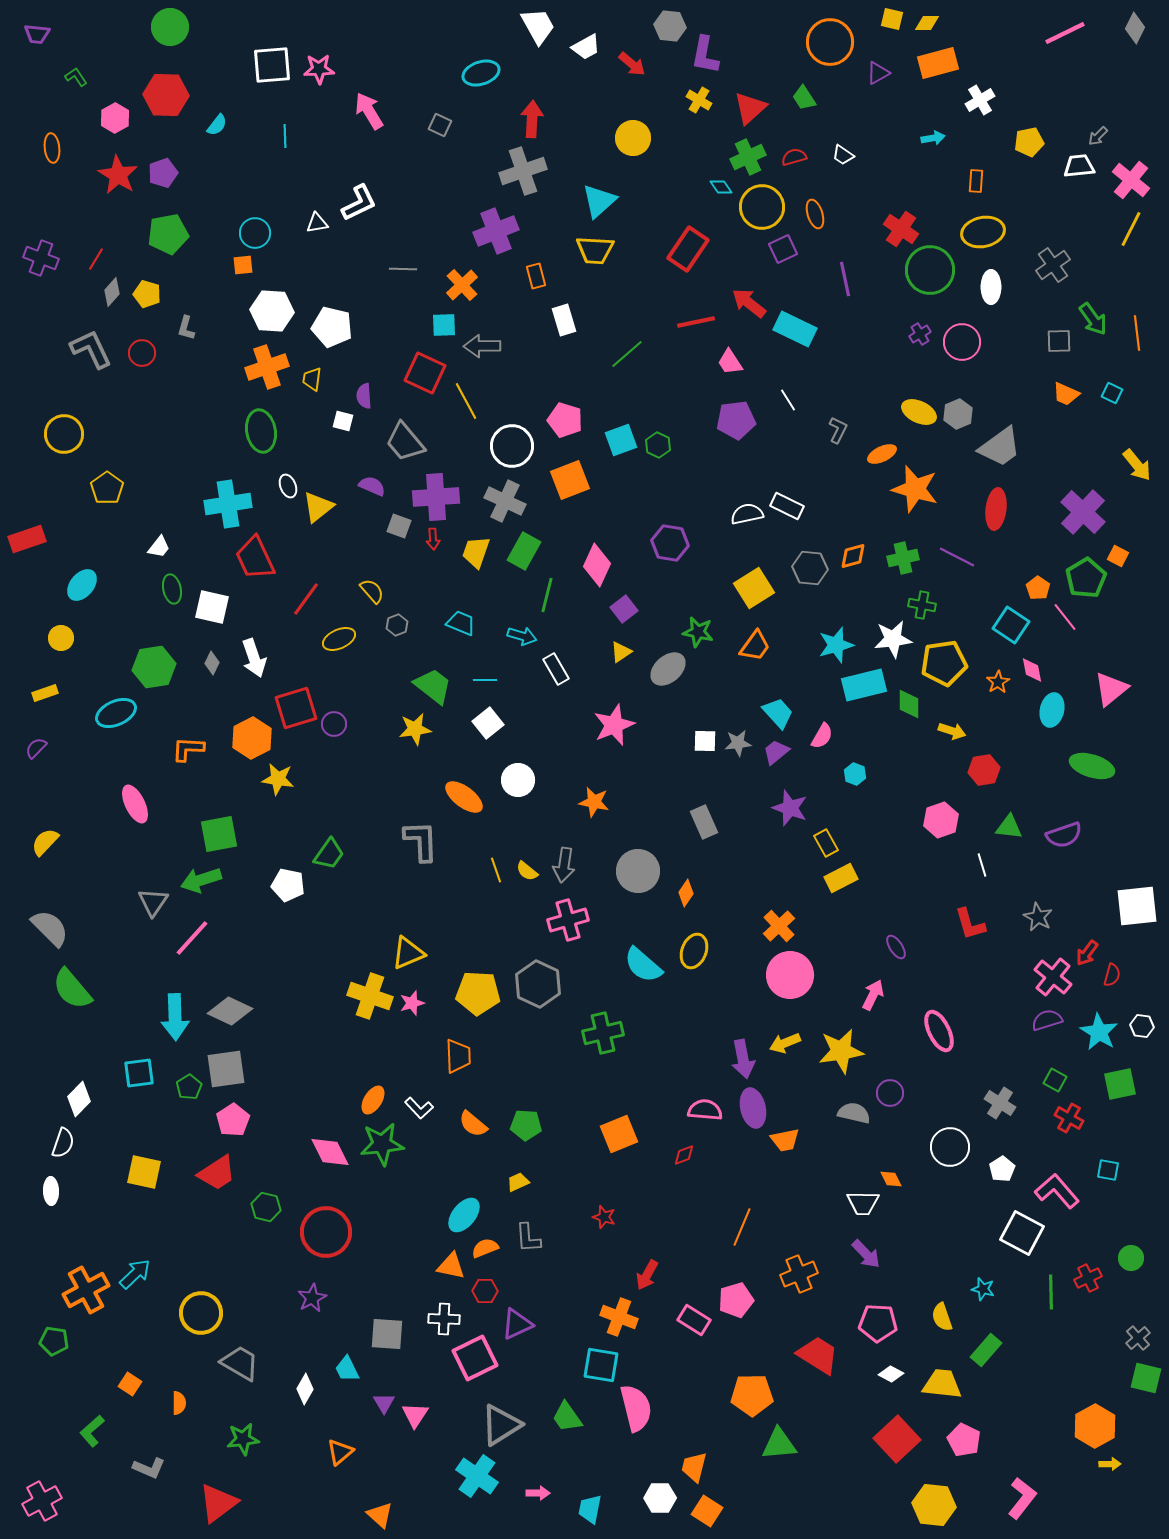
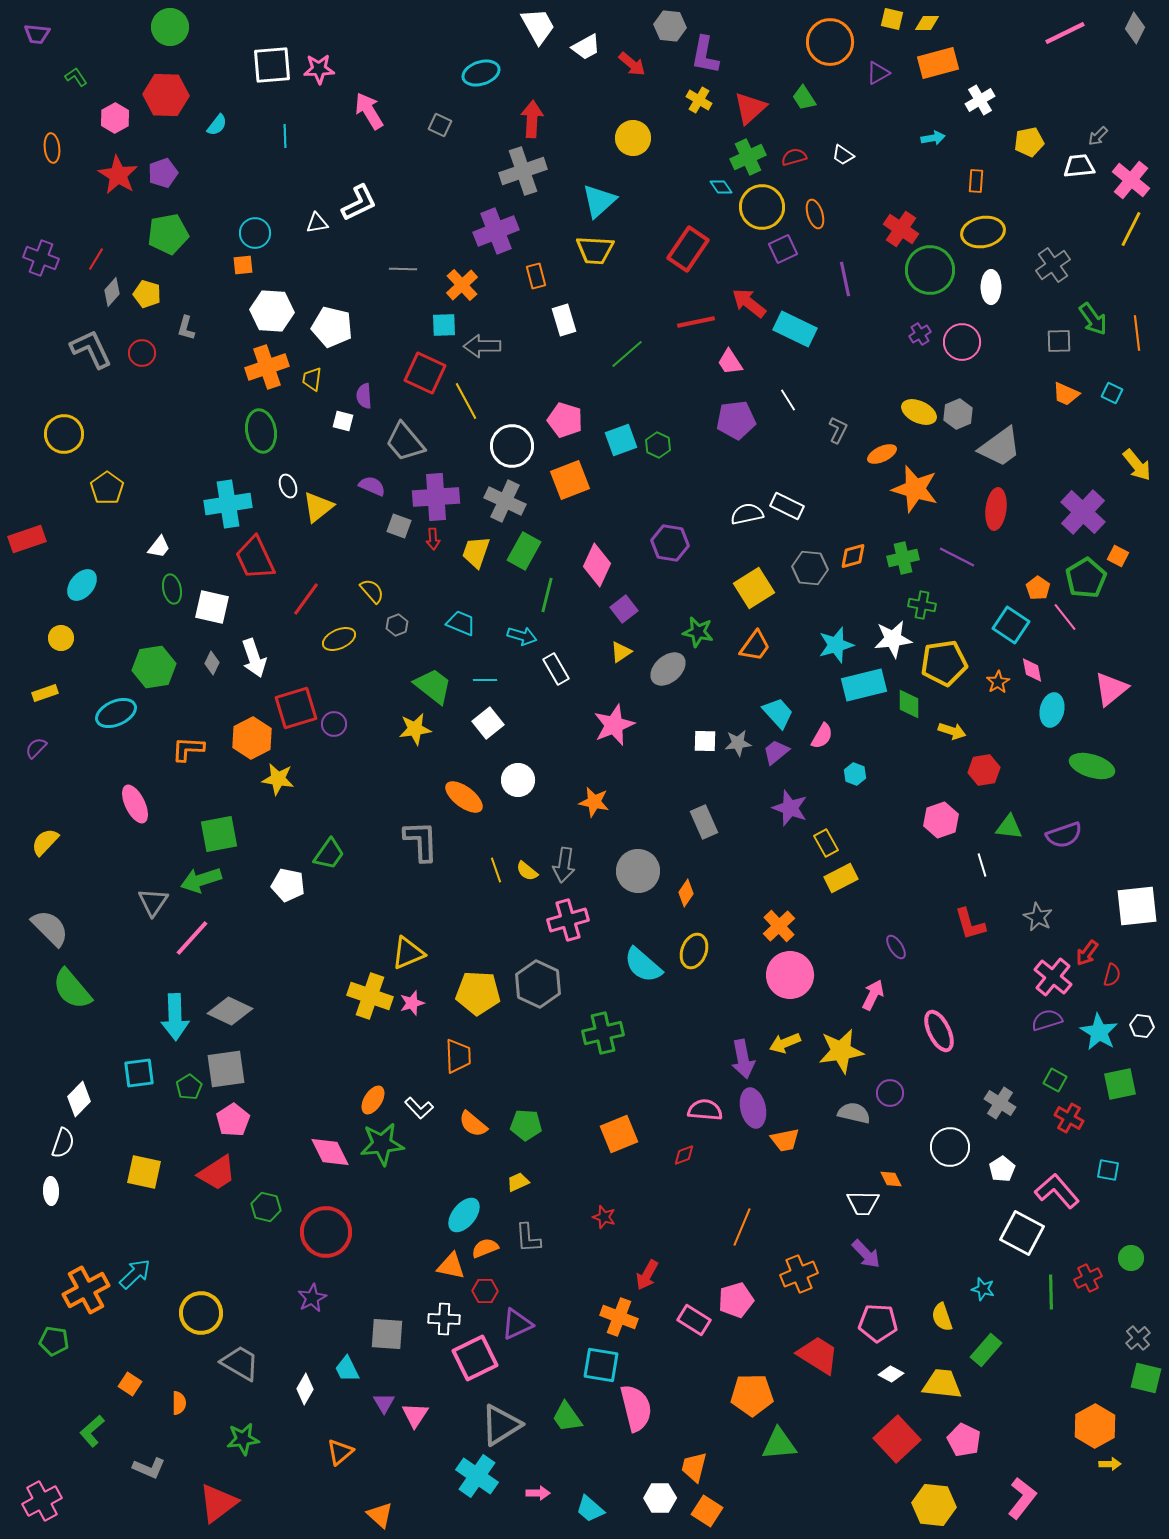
cyan trapezoid at (590, 1509): rotated 60 degrees counterclockwise
